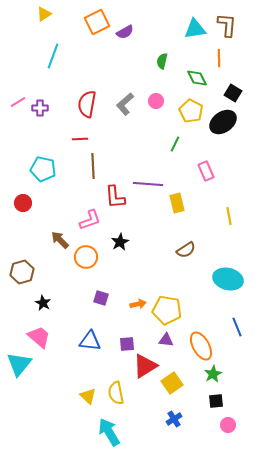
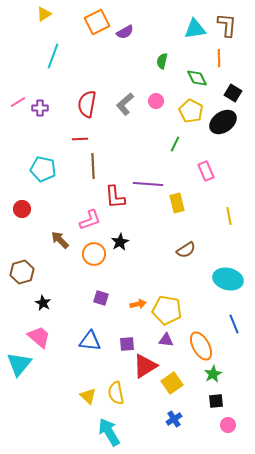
red circle at (23, 203): moved 1 px left, 6 px down
orange circle at (86, 257): moved 8 px right, 3 px up
blue line at (237, 327): moved 3 px left, 3 px up
